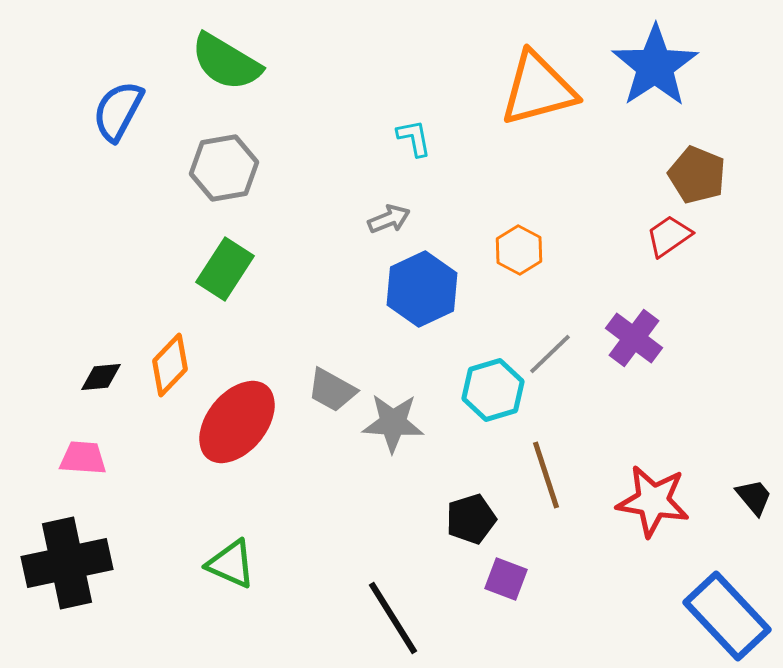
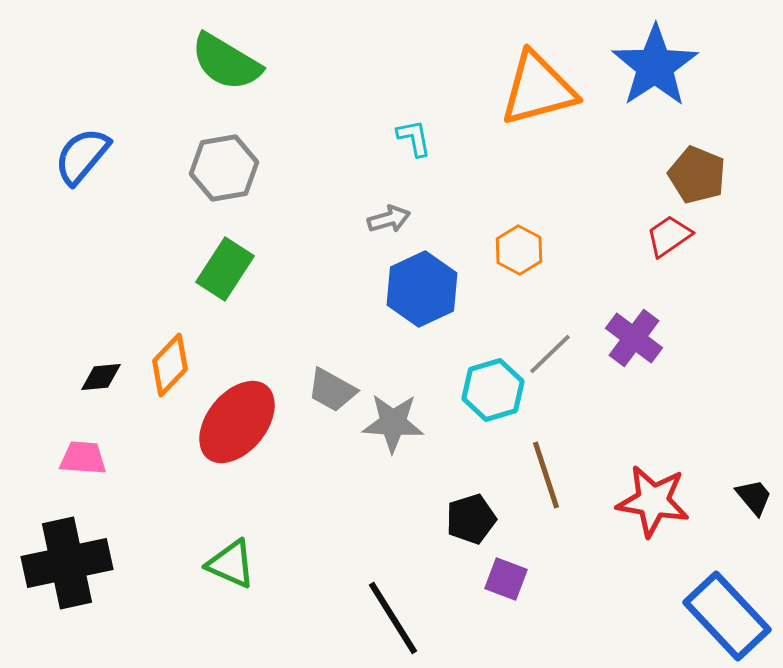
blue semicircle: moved 36 px left, 45 px down; rotated 12 degrees clockwise
gray arrow: rotated 6 degrees clockwise
